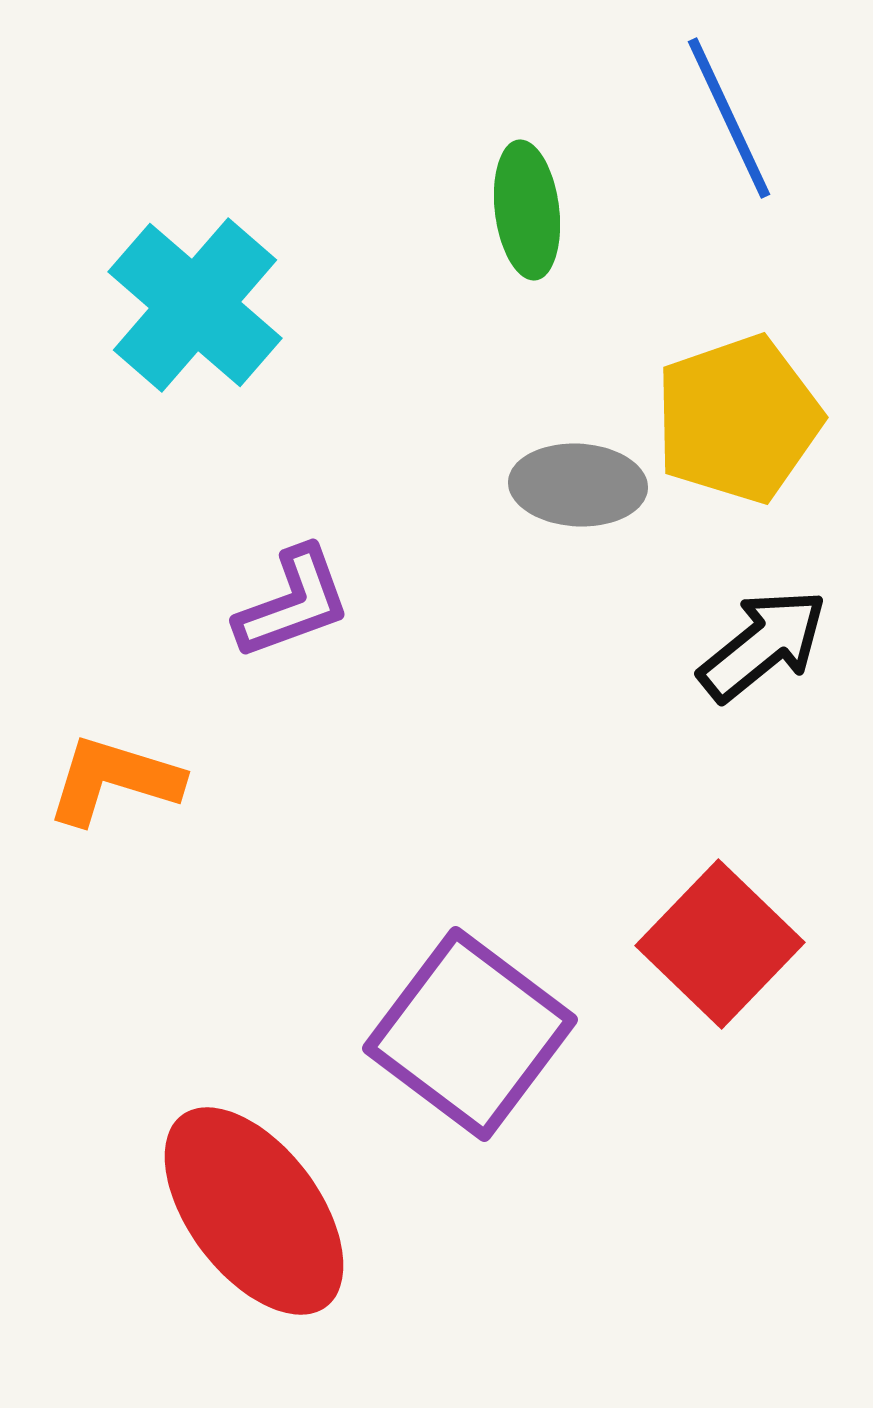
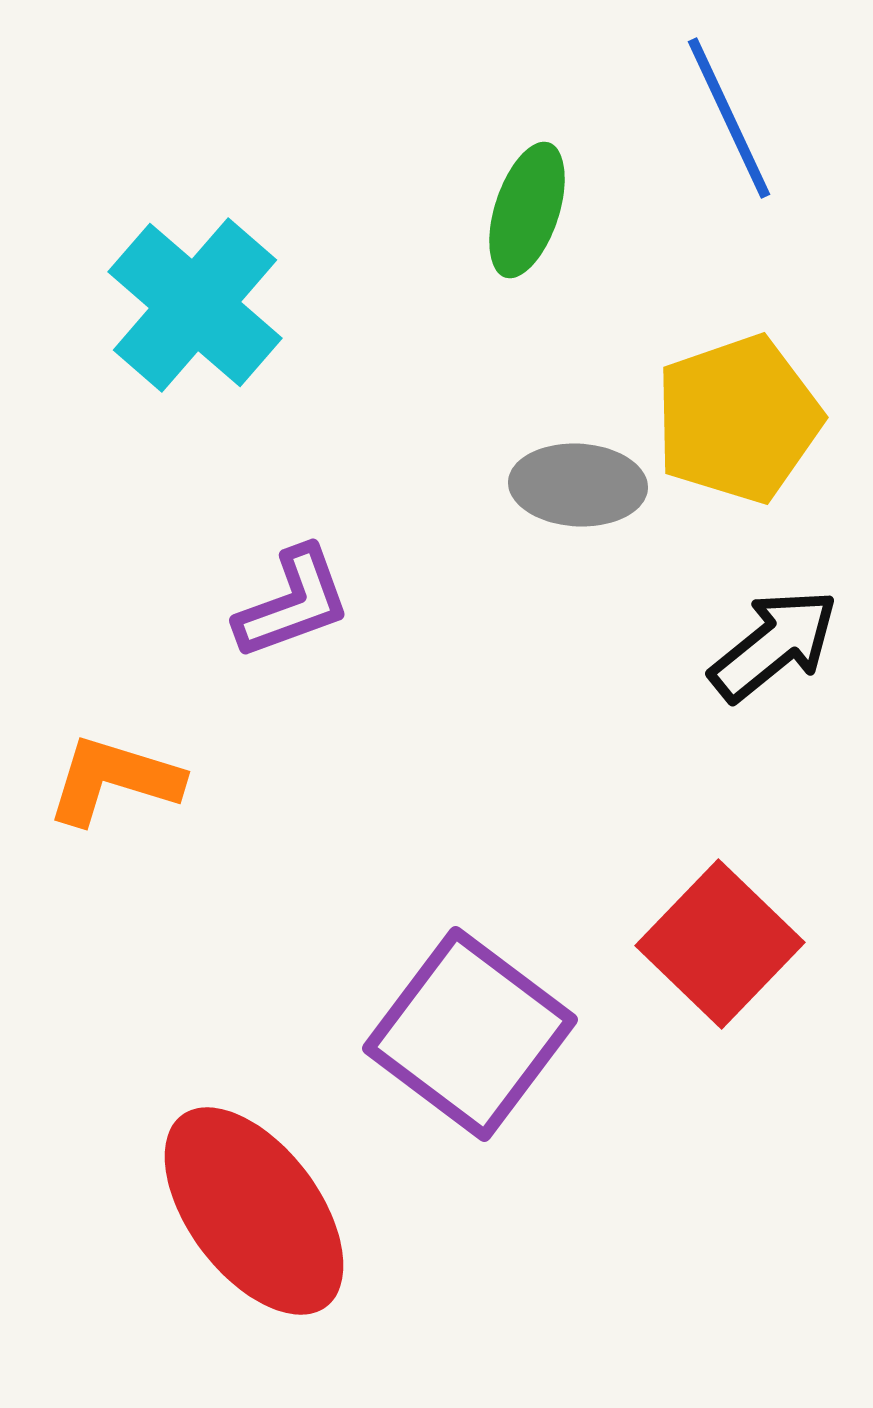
green ellipse: rotated 25 degrees clockwise
black arrow: moved 11 px right
